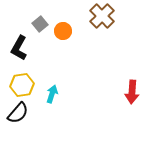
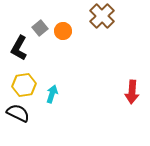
gray square: moved 4 px down
yellow hexagon: moved 2 px right
black semicircle: rotated 105 degrees counterclockwise
